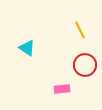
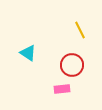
cyan triangle: moved 1 px right, 5 px down
red circle: moved 13 px left
